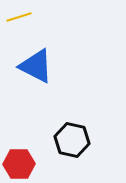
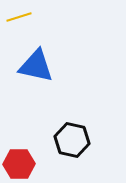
blue triangle: rotated 15 degrees counterclockwise
